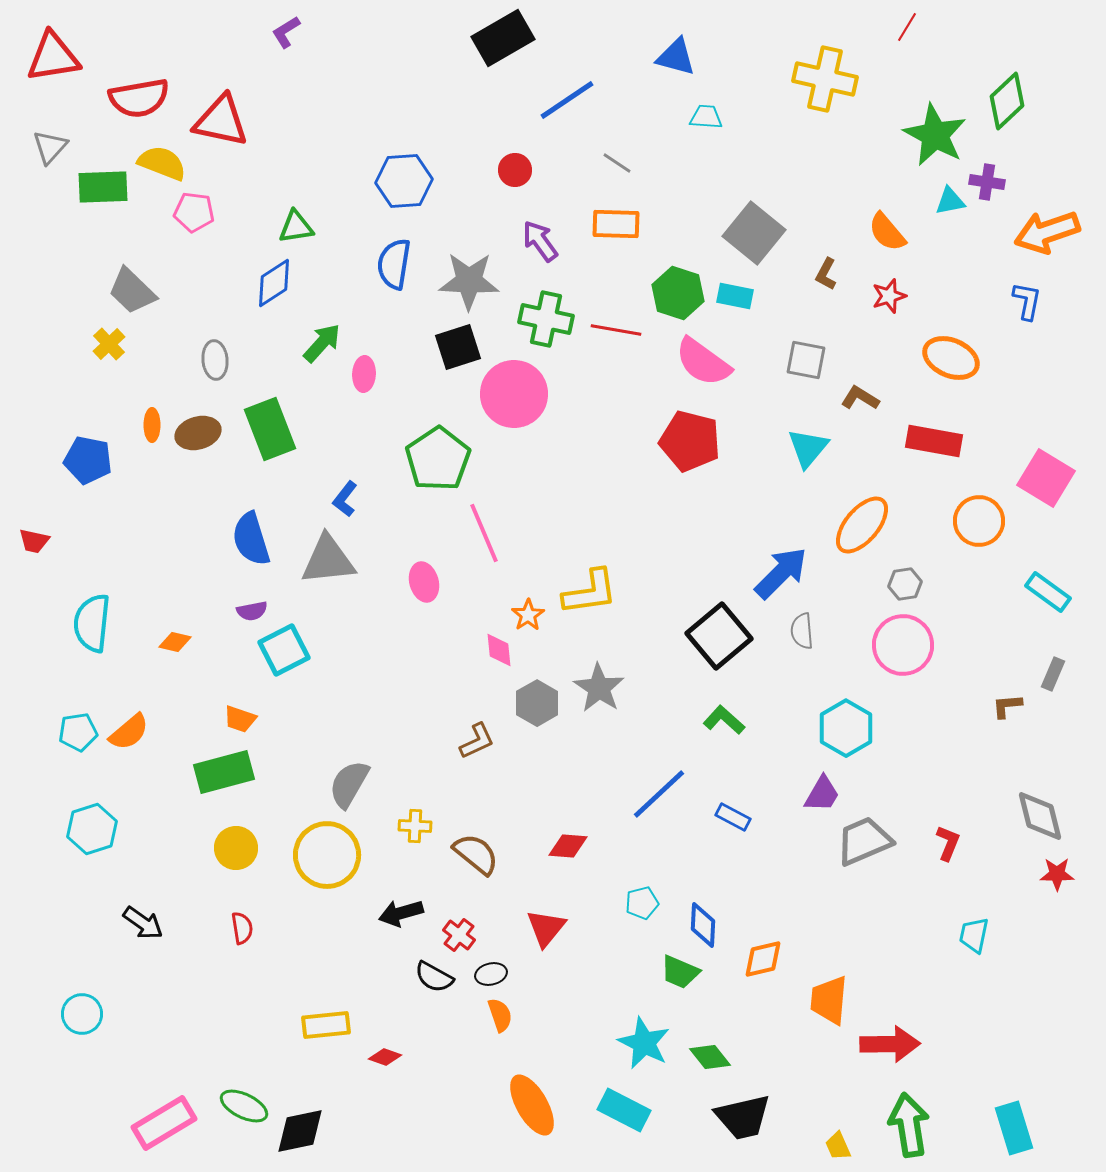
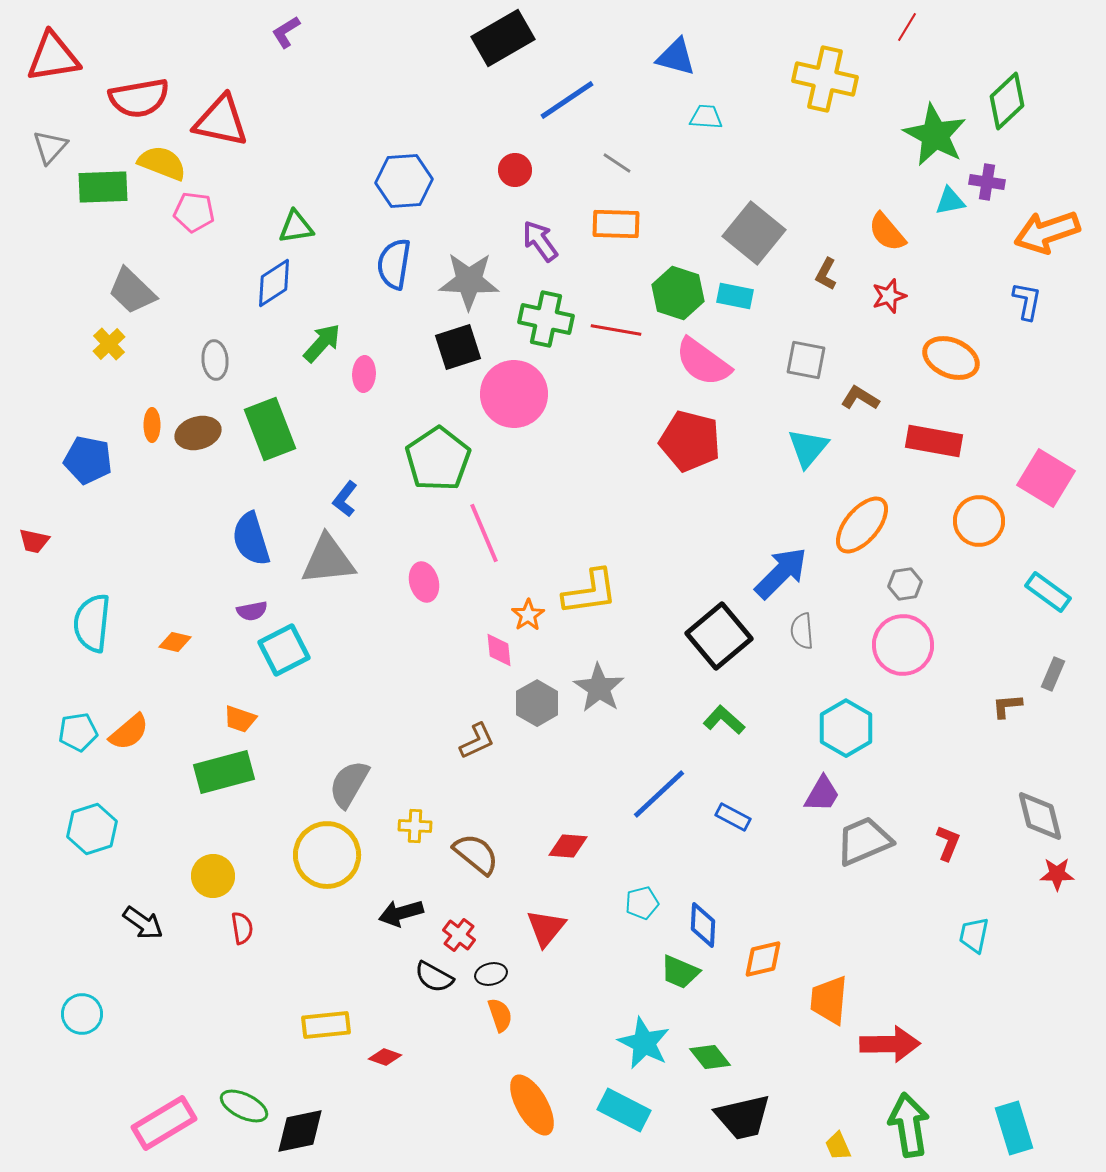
yellow circle at (236, 848): moved 23 px left, 28 px down
